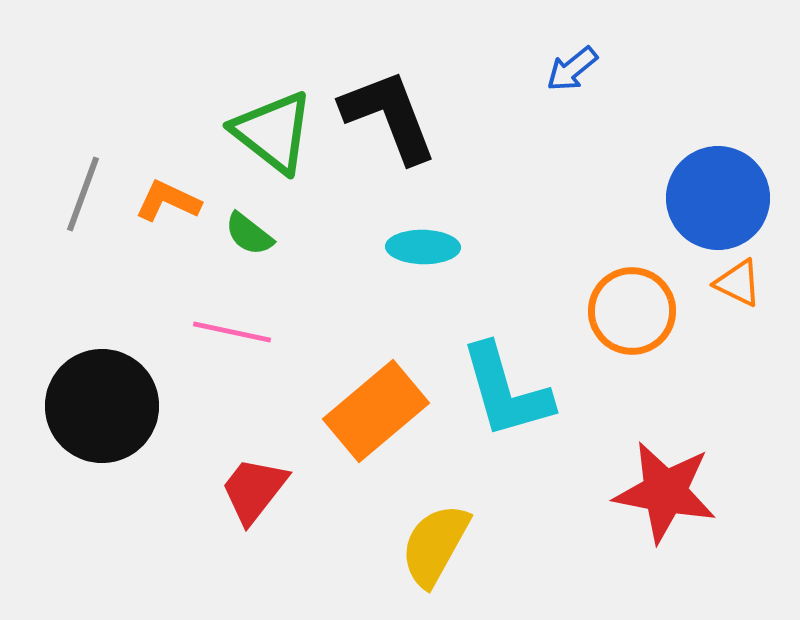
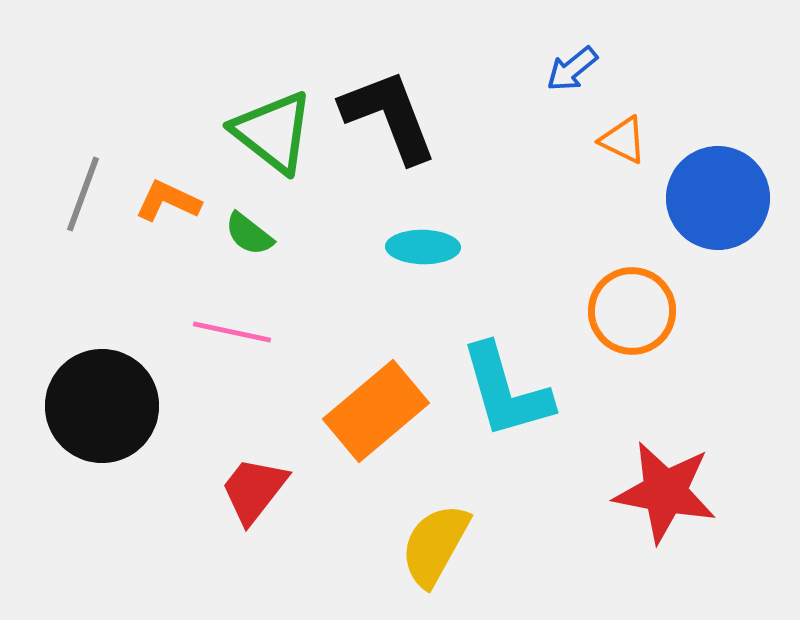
orange triangle: moved 115 px left, 143 px up
